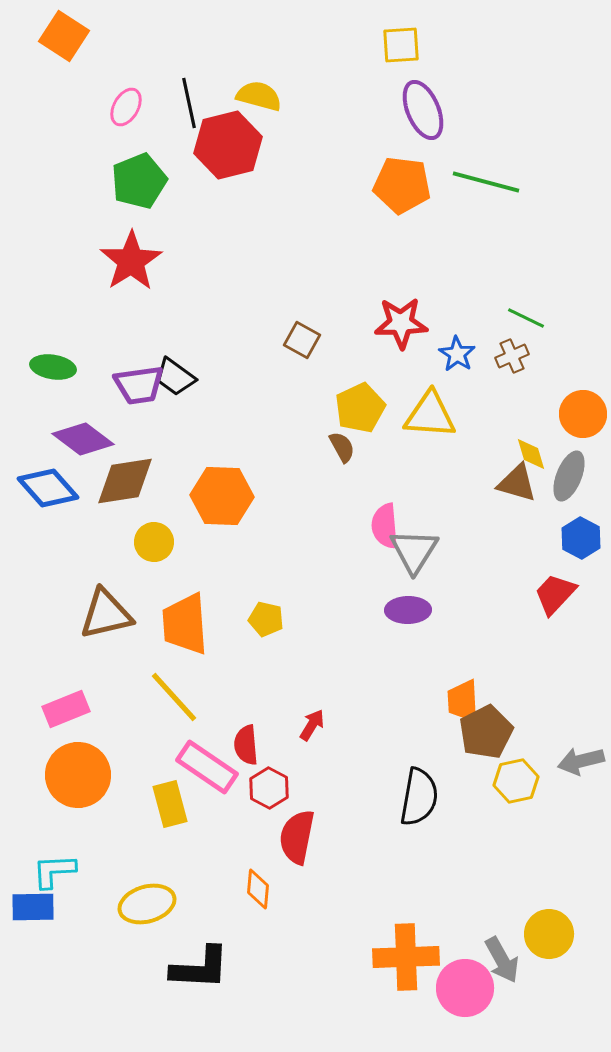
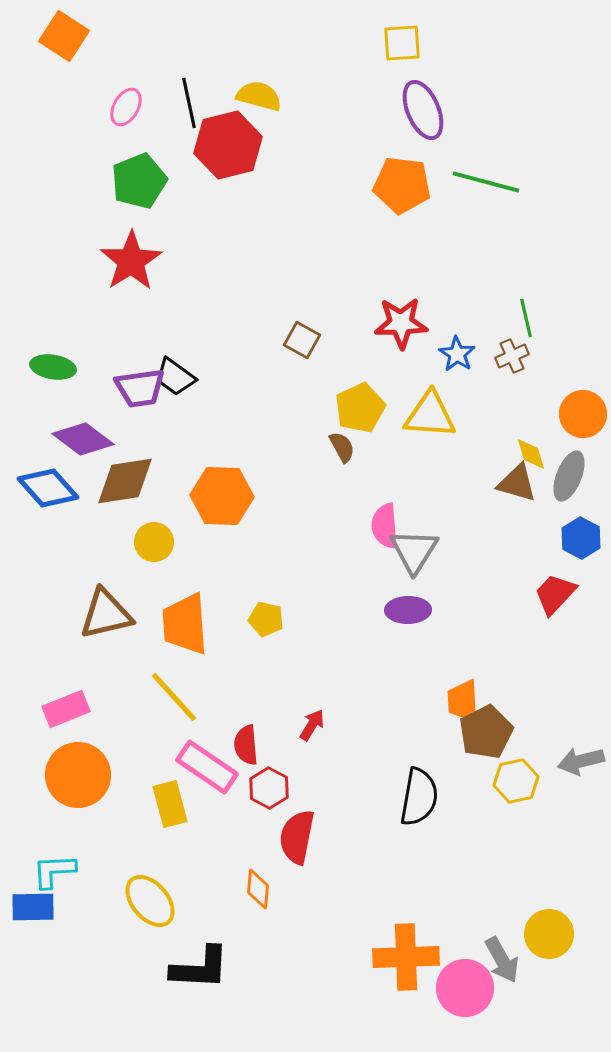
yellow square at (401, 45): moved 1 px right, 2 px up
green line at (526, 318): rotated 51 degrees clockwise
purple trapezoid at (139, 385): moved 1 px right, 3 px down
yellow ellipse at (147, 904): moved 3 px right, 3 px up; rotated 66 degrees clockwise
